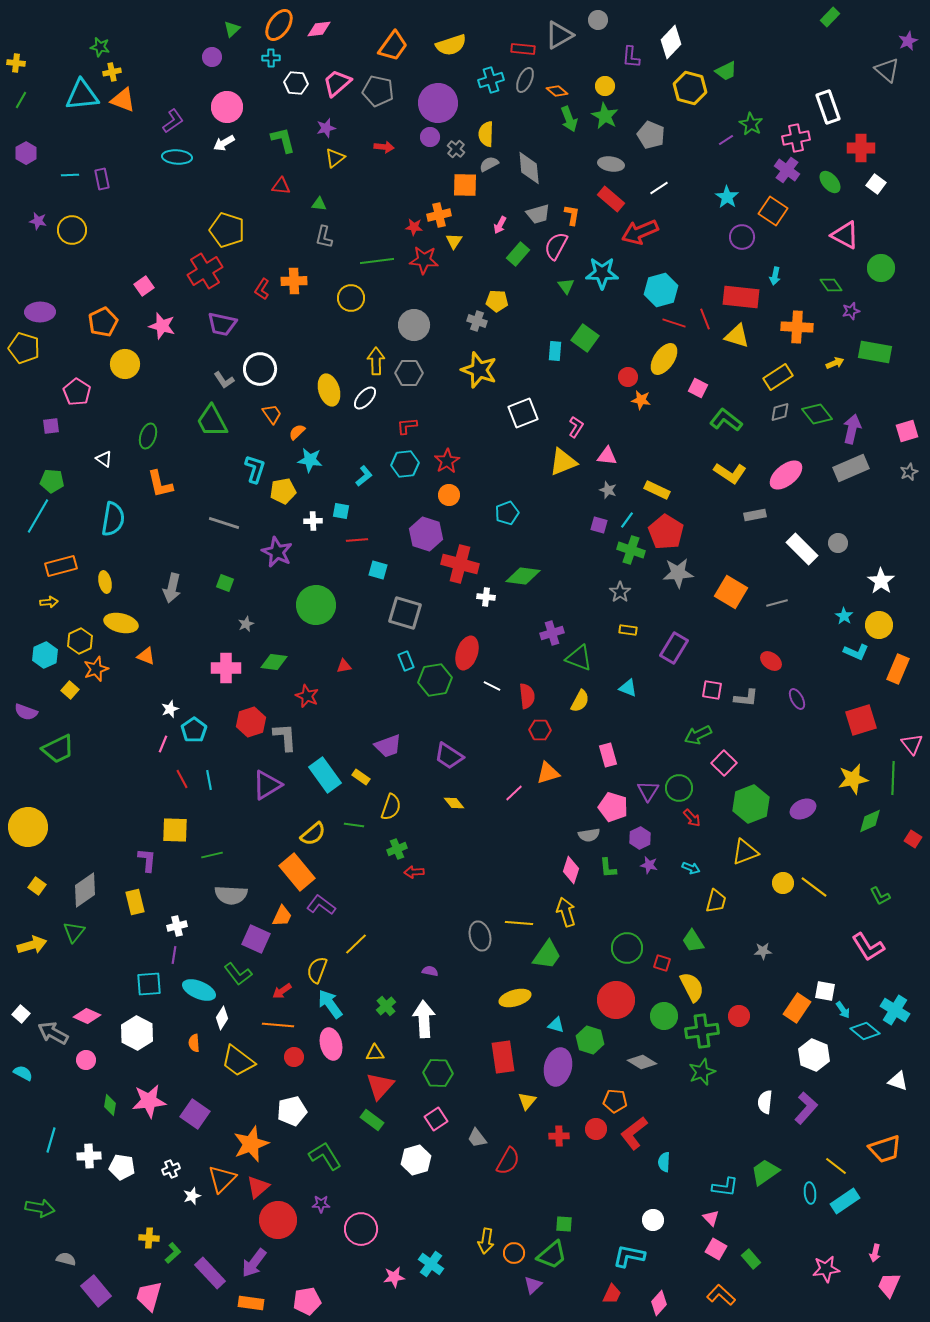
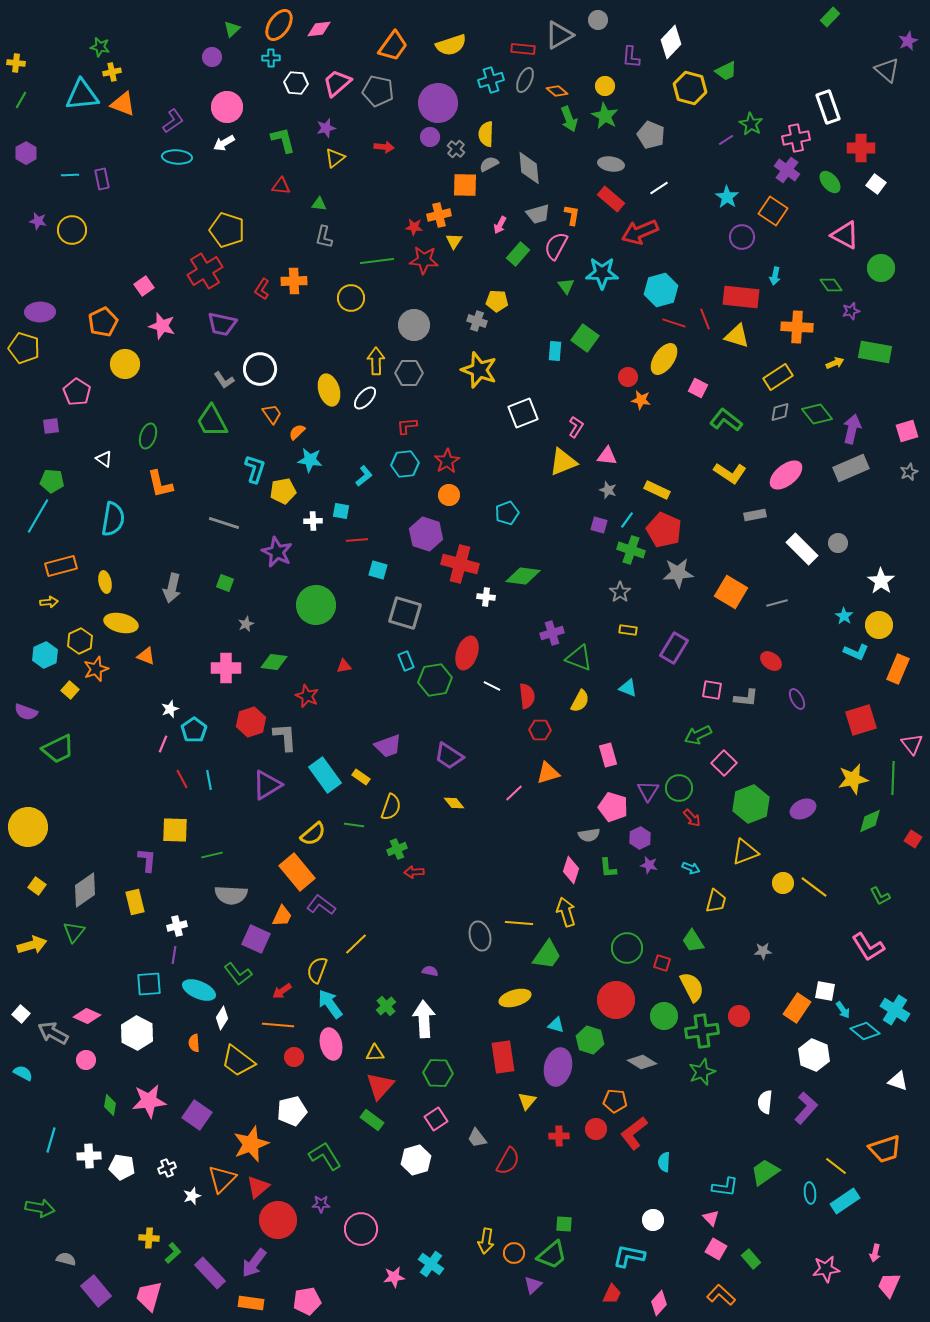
orange triangle at (123, 100): moved 4 px down
red pentagon at (666, 532): moved 2 px left, 2 px up; rotated 8 degrees counterclockwise
purple square at (195, 1114): moved 2 px right, 1 px down
white cross at (171, 1169): moved 4 px left, 1 px up
